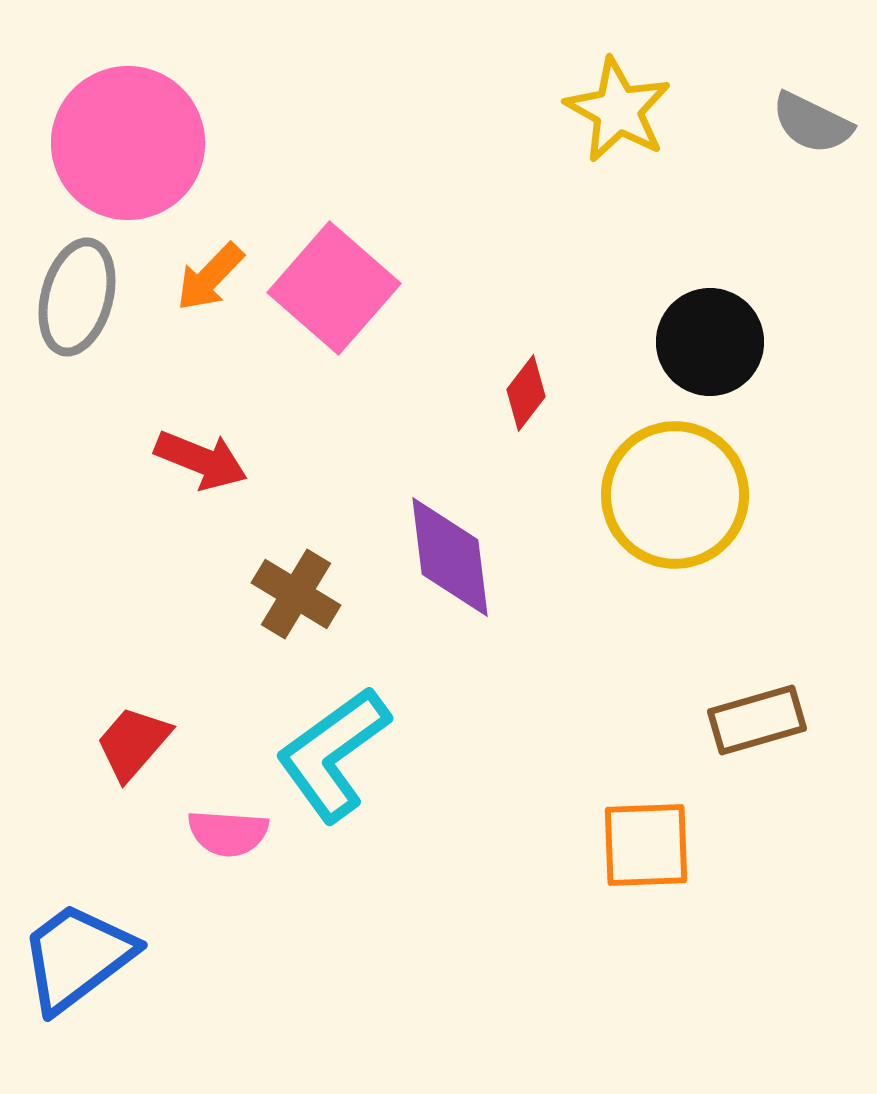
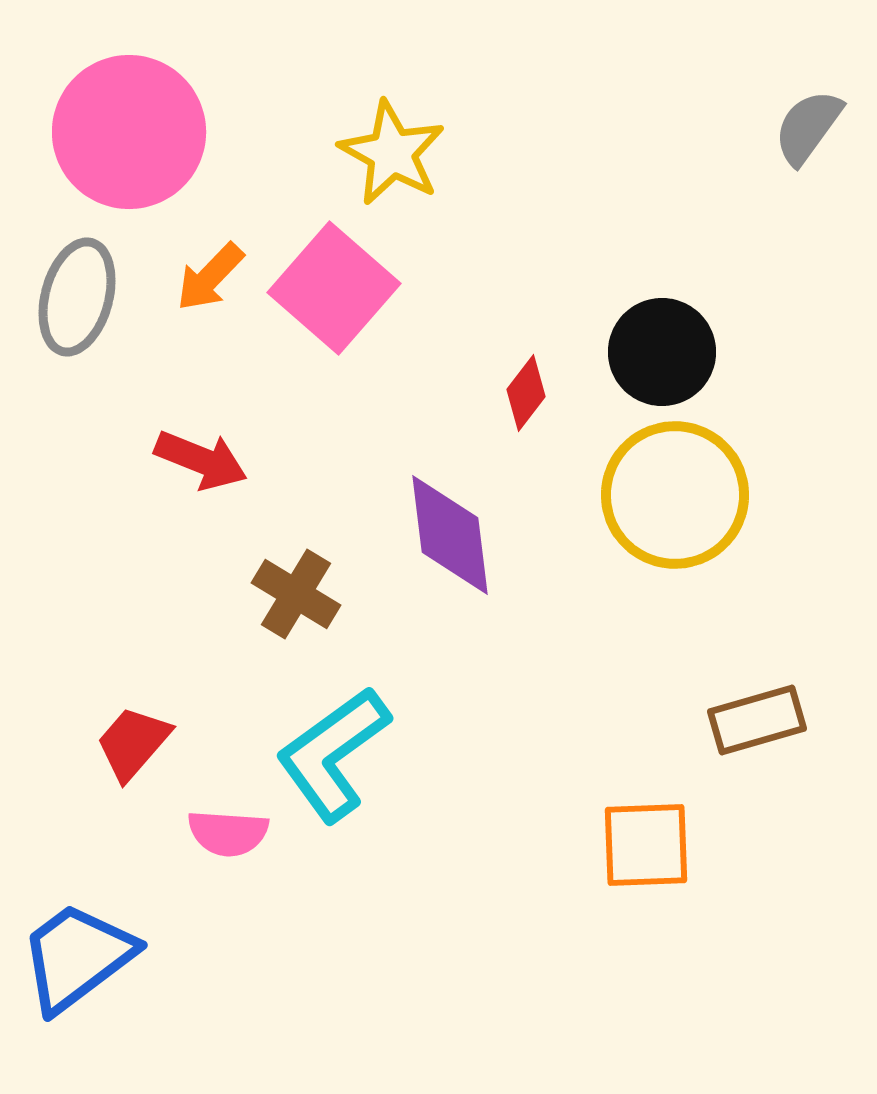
yellow star: moved 226 px left, 43 px down
gray semicircle: moved 4 px left, 4 px down; rotated 100 degrees clockwise
pink circle: moved 1 px right, 11 px up
black circle: moved 48 px left, 10 px down
purple diamond: moved 22 px up
